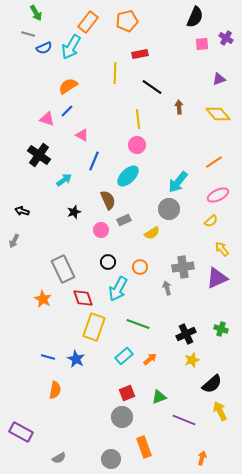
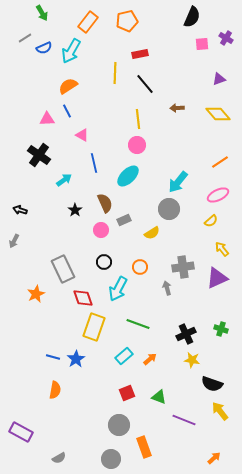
green arrow at (36, 13): moved 6 px right
black semicircle at (195, 17): moved 3 px left
gray line at (28, 34): moved 3 px left, 4 px down; rotated 48 degrees counterclockwise
cyan arrow at (71, 47): moved 4 px down
black line at (152, 87): moved 7 px left, 3 px up; rotated 15 degrees clockwise
brown arrow at (179, 107): moved 2 px left, 1 px down; rotated 88 degrees counterclockwise
blue line at (67, 111): rotated 72 degrees counterclockwise
pink triangle at (47, 119): rotated 21 degrees counterclockwise
blue line at (94, 161): moved 2 px down; rotated 36 degrees counterclockwise
orange line at (214, 162): moved 6 px right
brown semicircle at (108, 200): moved 3 px left, 3 px down
black arrow at (22, 211): moved 2 px left, 1 px up
black star at (74, 212): moved 1 px right, 2 px up; rotated 16 degrees counterclockwise
black circle at (108, 262): moved 4 px left
orange star at (43, 299): moved 7 px left, 5 px up; rotated 18 degrees clockwise
blue line at (48, 357): moved 5 px right
blue star at (76, 359): rotated 12 degrees clockwise
yellow star at (192, 360): rotated 28 degrees clockwise
black semicircle at (212, 384): rotated 60 degrees clockwise
green triangle at (159, 397): rotated 42 degrees clockwise
yellow arrow at (220, 411): rotated 12 degrees counterclockwise
gray circle at (122, 417): moved 3 px left, 8 px down
orange arrow at (202, 458): moved 12 px right; rotated 32 degrees clockwise
